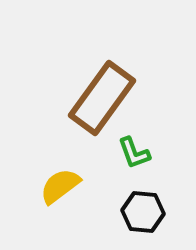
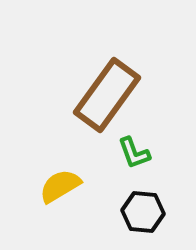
brown rectangle: moved 5 px right, 3 px up
yellow semicircle: rotated 6 degrees clockwise
